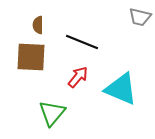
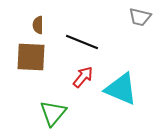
red arrow: moved 5 px right
green triangle: moved 1 px right
